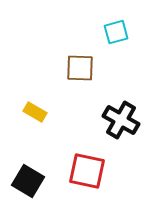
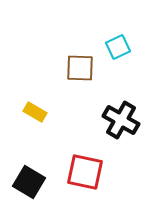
cyan square: moved 2 px right, 15 px down; rotated 10 degrees counterclockwise
red square: moved 2 px left, 1 px down
black square: moved 1 px right, 1 px down
